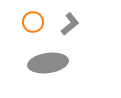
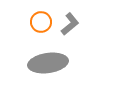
orange circle: moved 8 px right
